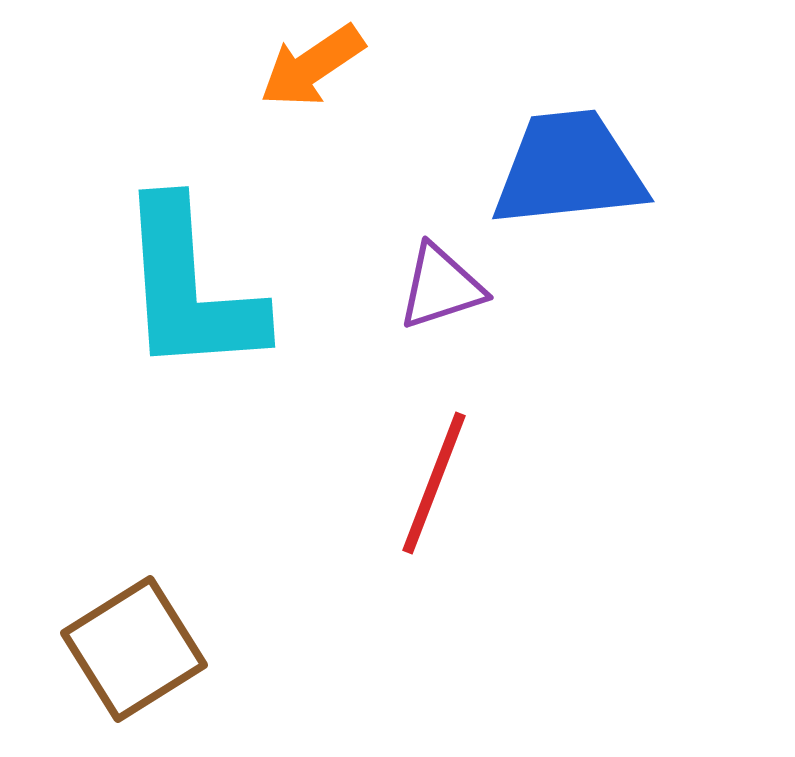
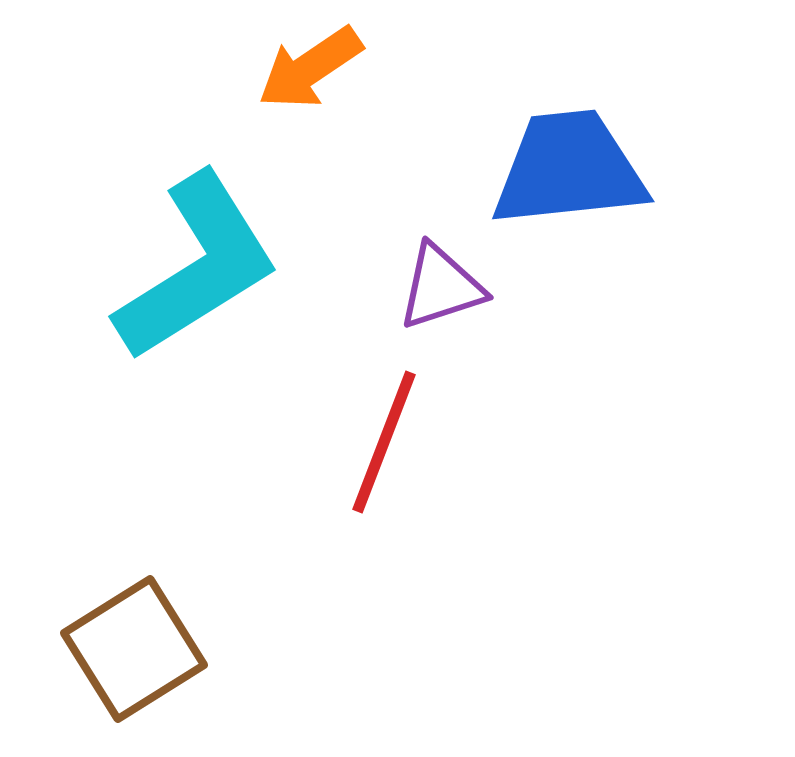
orange arrow: moved 2 px left, 2 px down
cyan L-shape: moved 7 px right, 21 px up; rotated 118 degrees counterclockwise
red line: moved 50 px left, 41 px up
